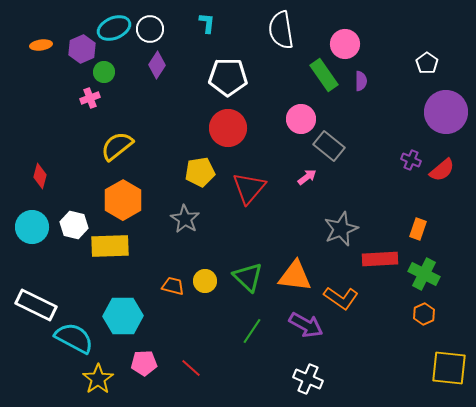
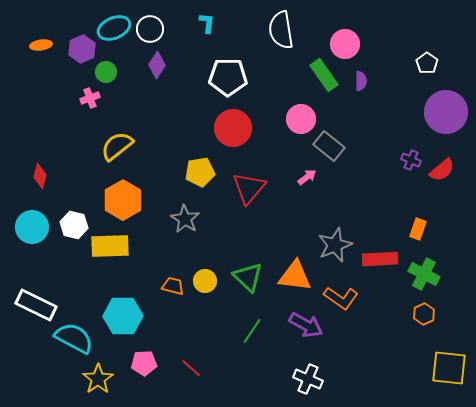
green circle at (104, 72): moved 2 px right
red circle at (228, 128): moved 5 px right
gray star at (341, 229): moved 6 px left, 16 px down
